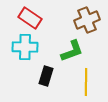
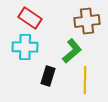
brown cross: moved 1 px down; rotated 15 degrees clockwise
green L-shape: rotated 20 degrees counterclockwise
black rectangle: moved 2 px right
yellow line: moved 1 px left, 2 px up
